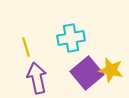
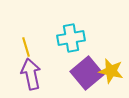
yellow star: moved 1 px down
purple arrow: moved 6 px left, 4 px up
